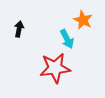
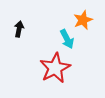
orange star: rotated 24 degrees clockwise
red star: rotated 20 degrees counterclockwise
